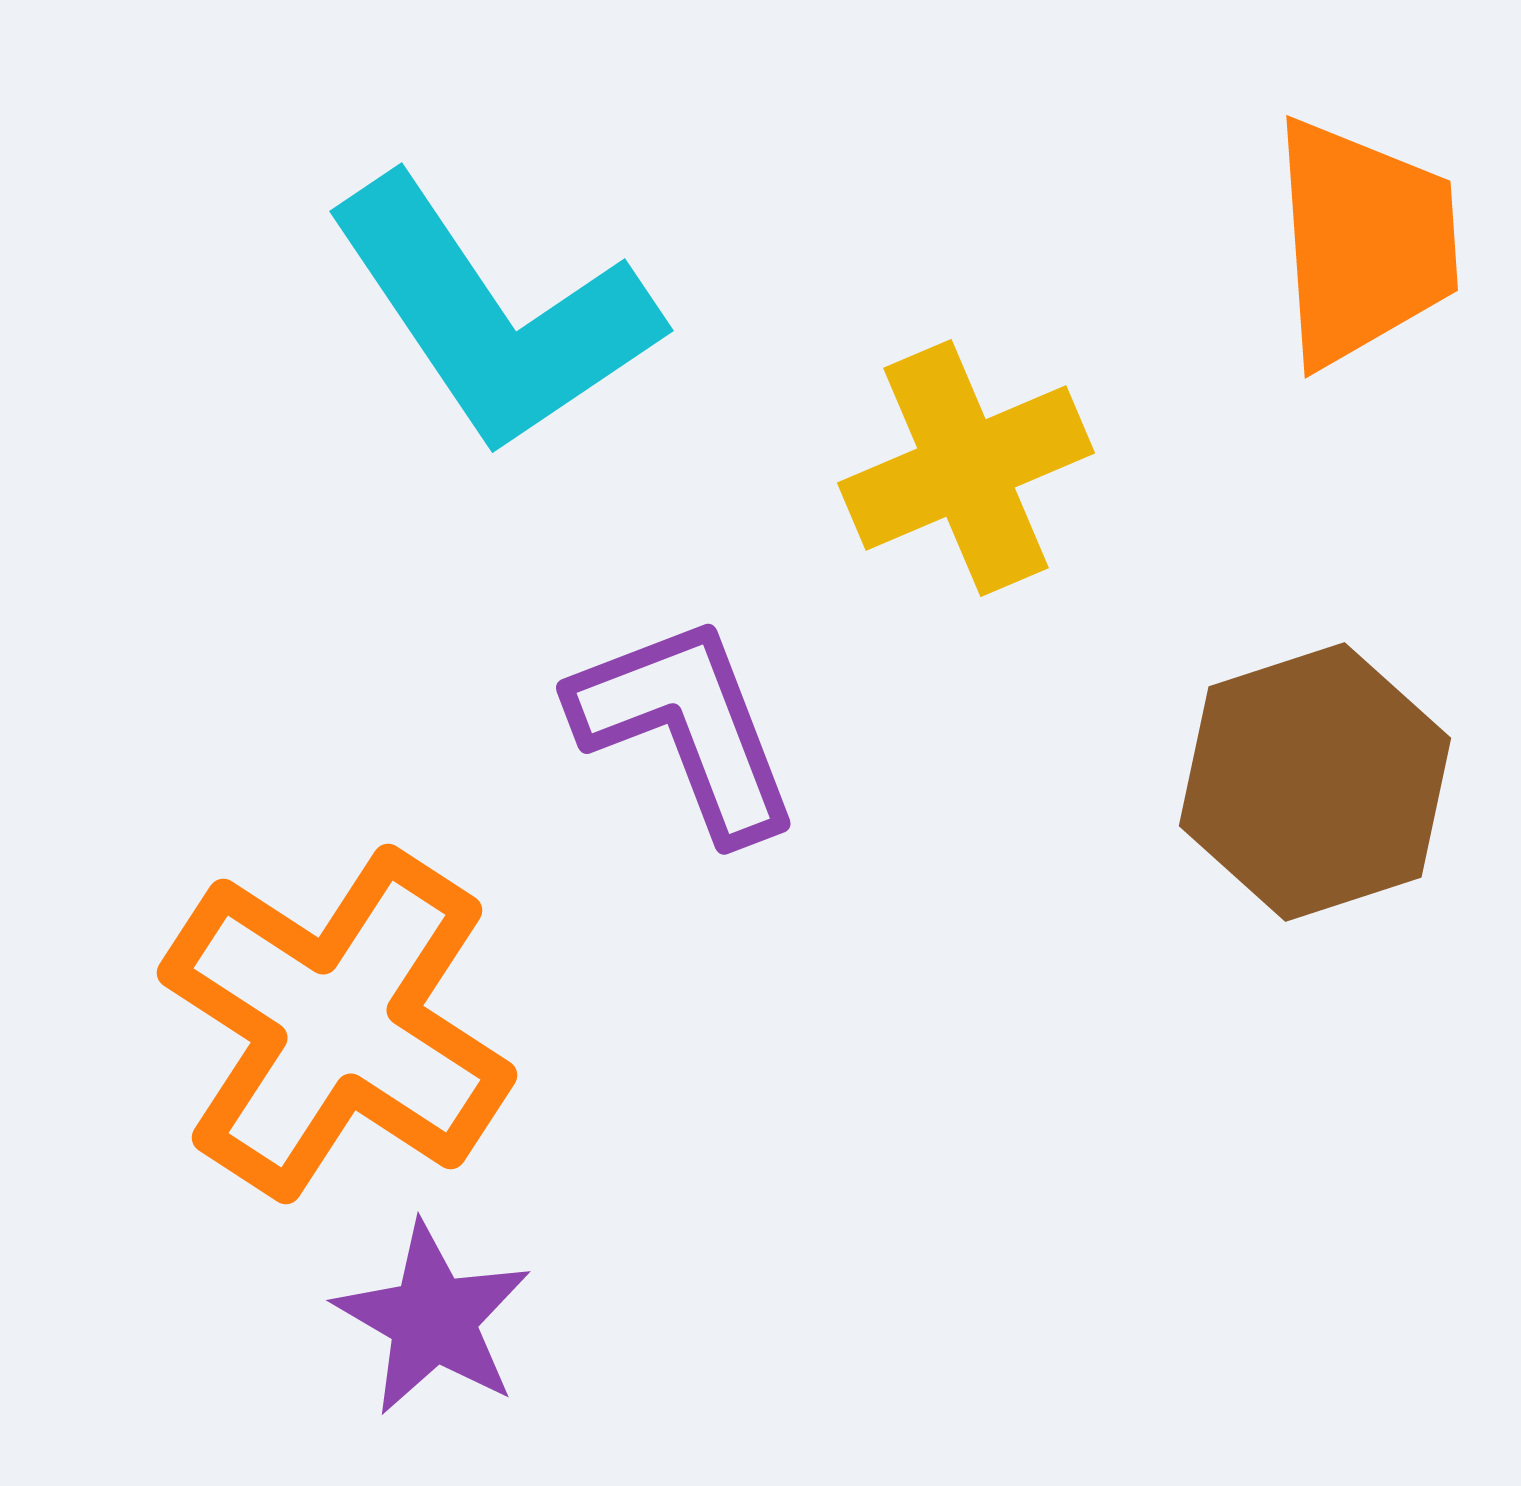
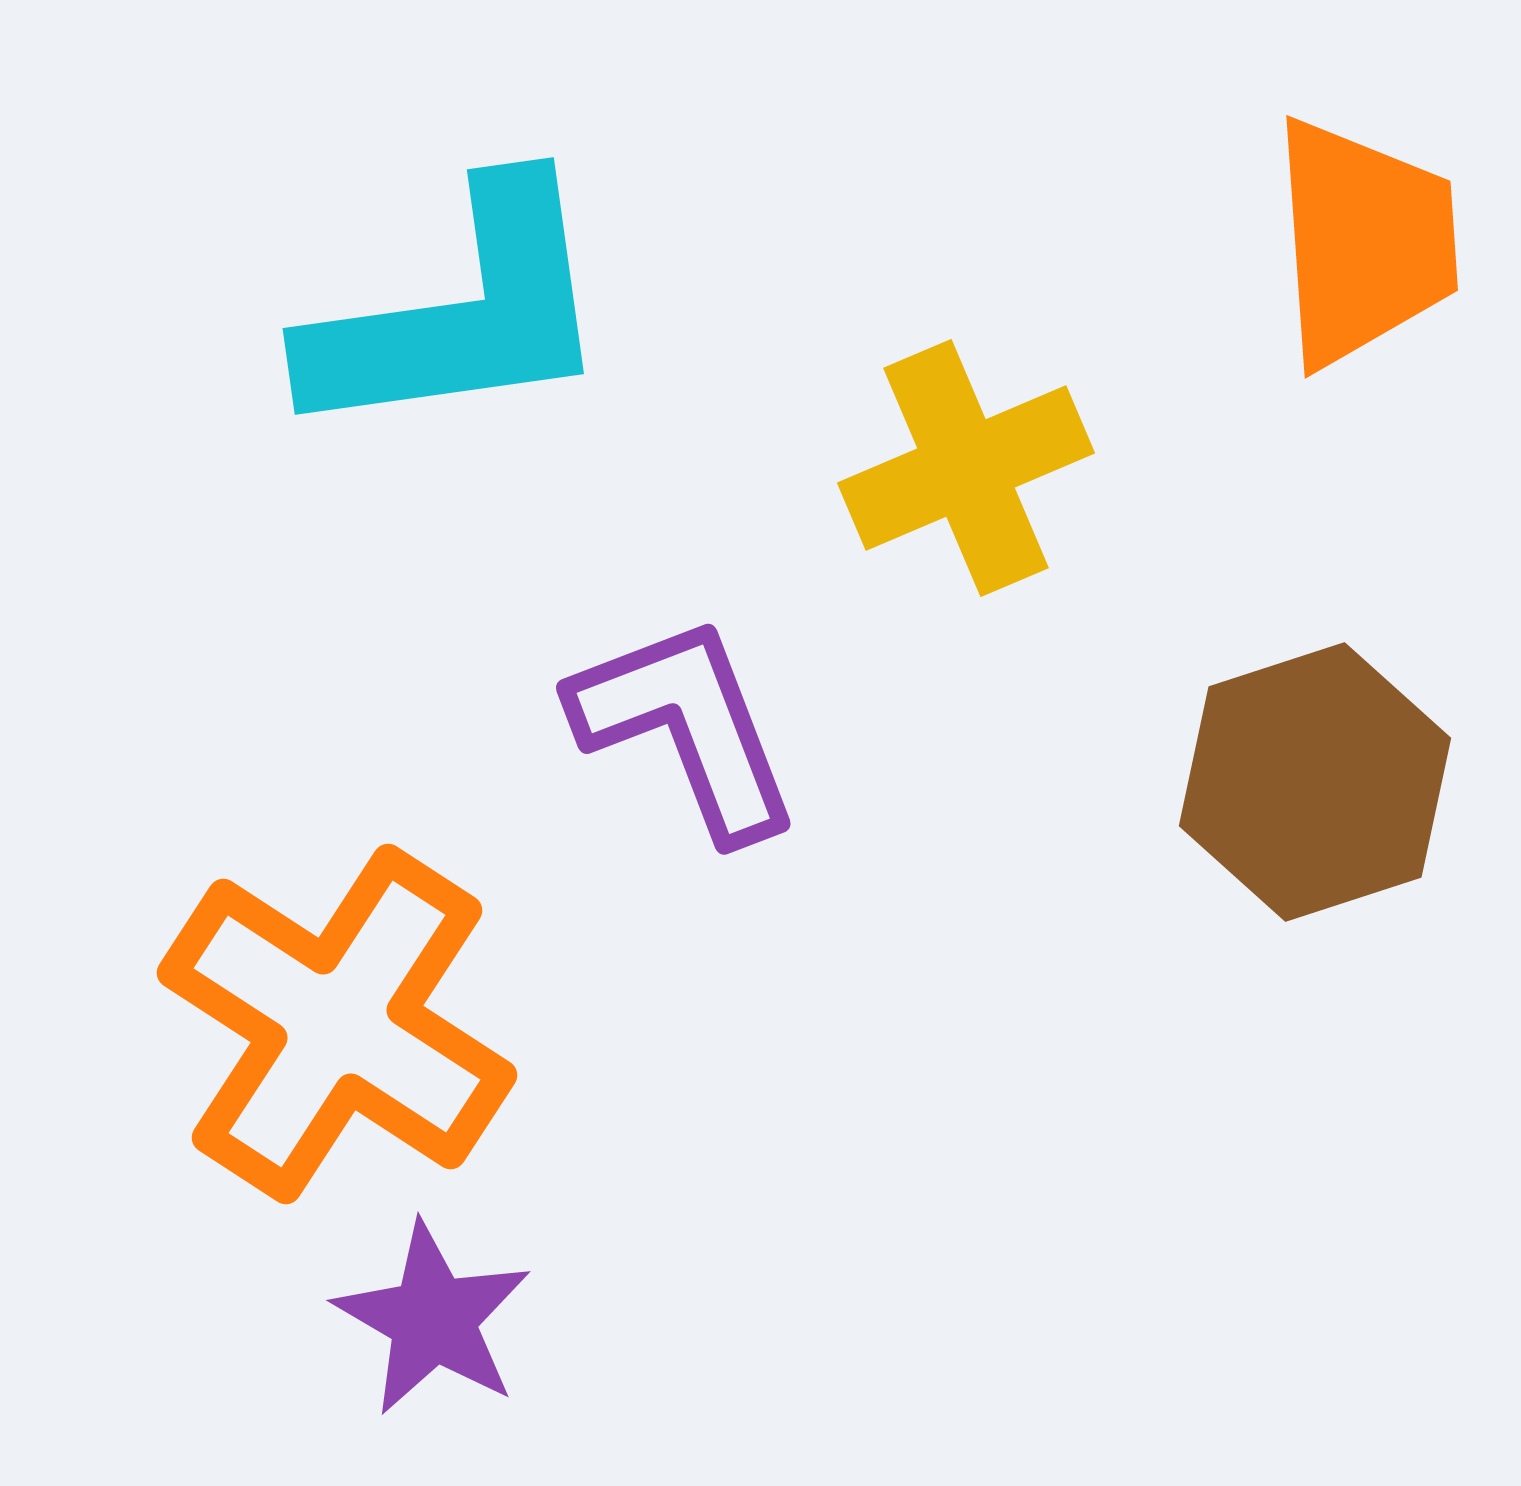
cyan L-shape: moved 33 px left, 2 px up; rotated 64 degrees counterclockwise
